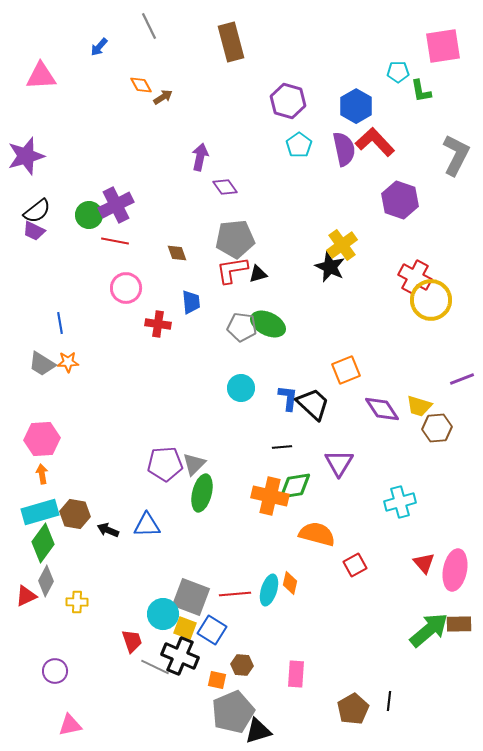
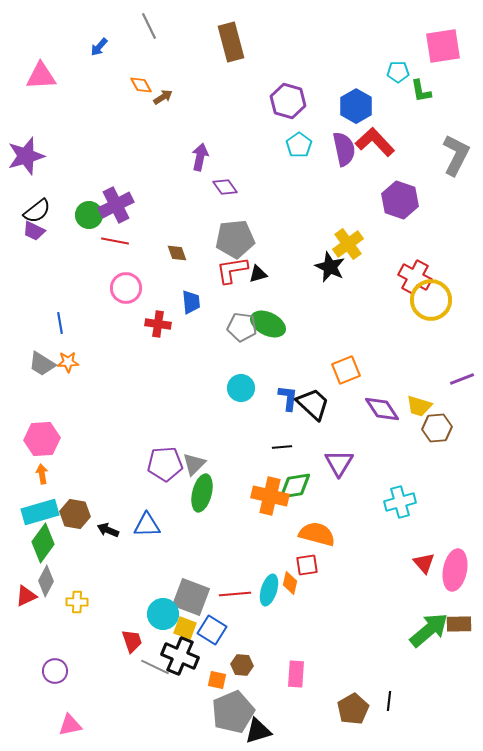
yellow cross at (342, 245): moved 6 px right, 1 px up
red square at (355, 565): moved 48 px left; rotated 20 degrees clockwise
